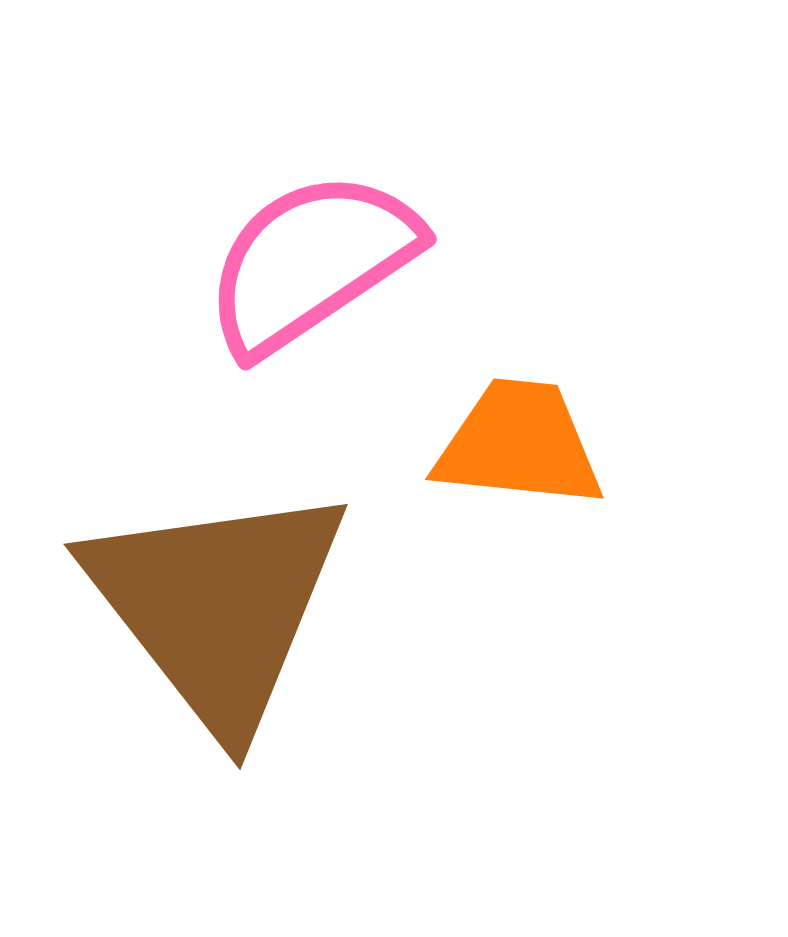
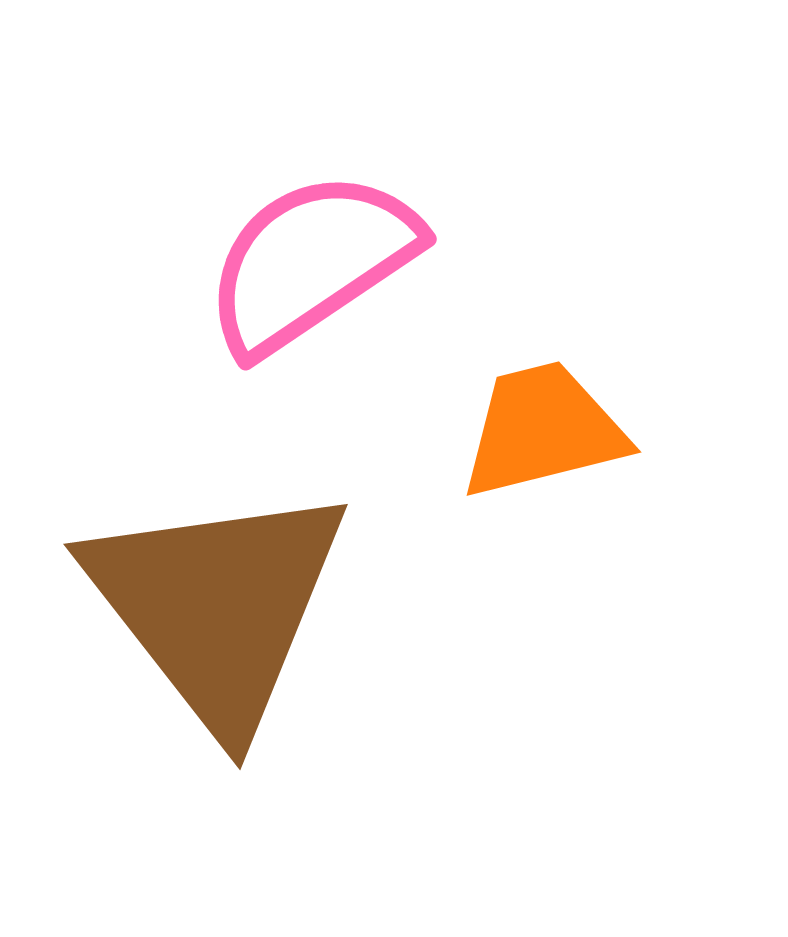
orange trapezoid: moved 24 px right, 14 px up; rotated 20 degrees counterclockwise
